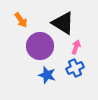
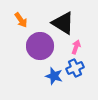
blue star: moved 7 px right, 1 px down
